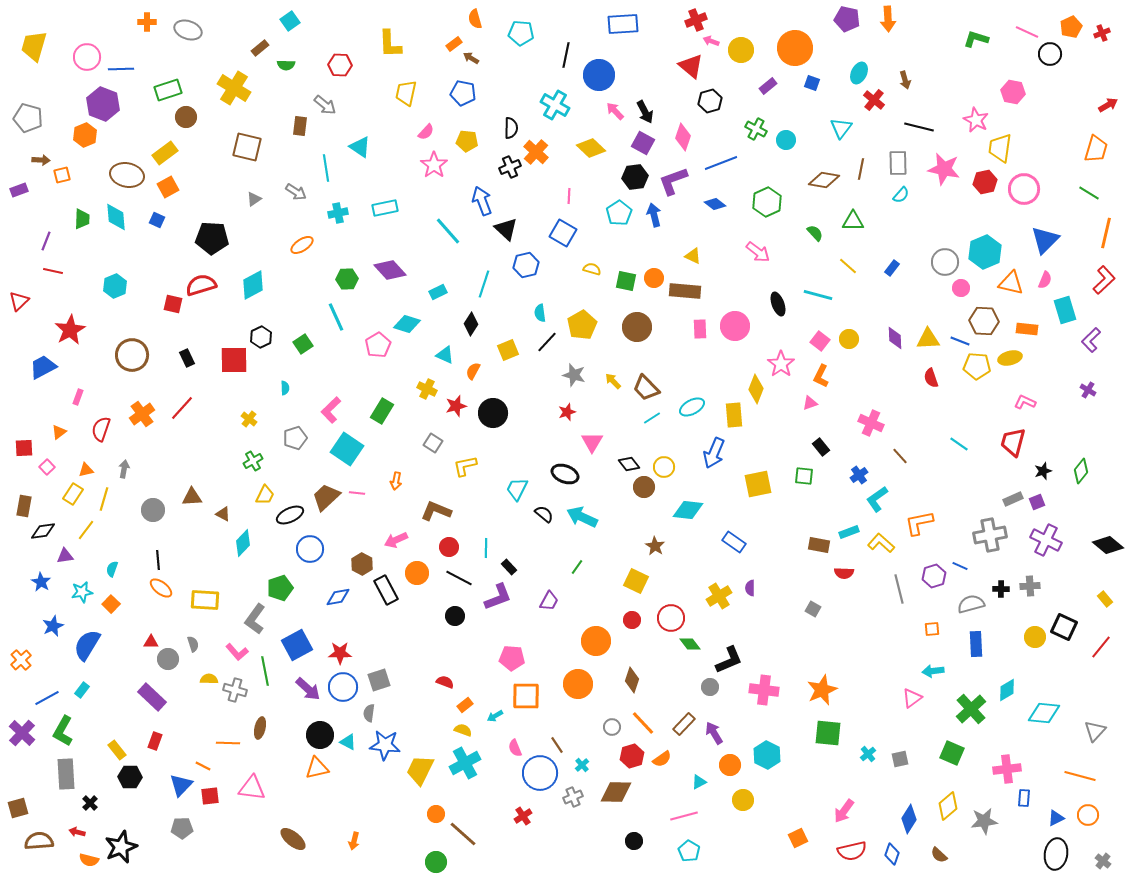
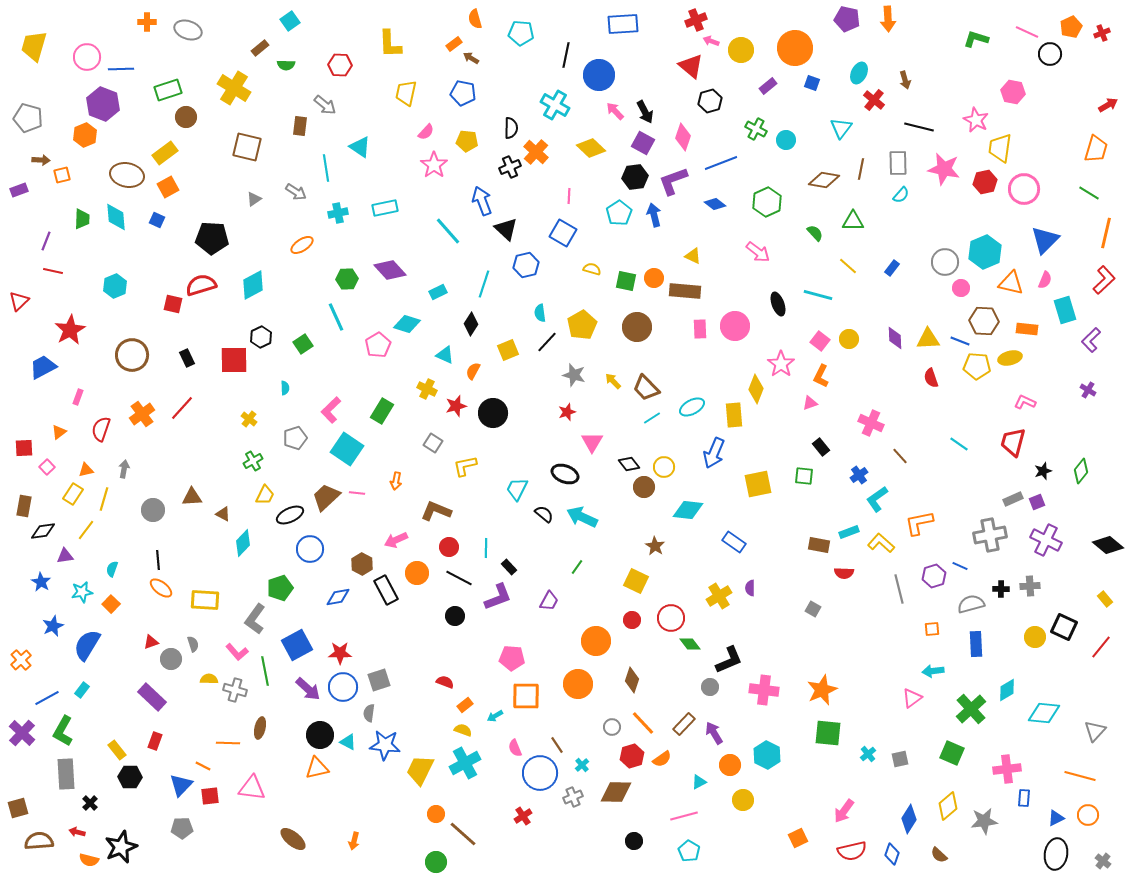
red triangle at (151, 642): rotated 21 degrees counterclockwise
gray circle at (168, 659): moved 3 px right
